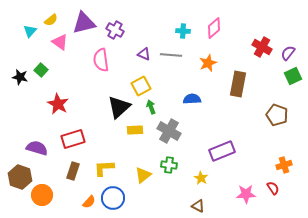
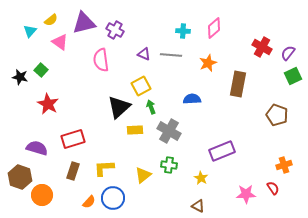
red star at (58, 104): moved 10 px left
